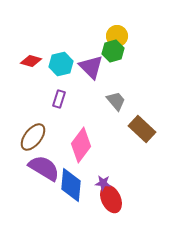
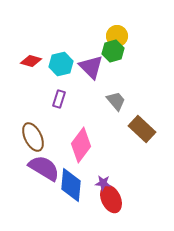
brown ellipse: rotated 64 degrees counterclockwise
